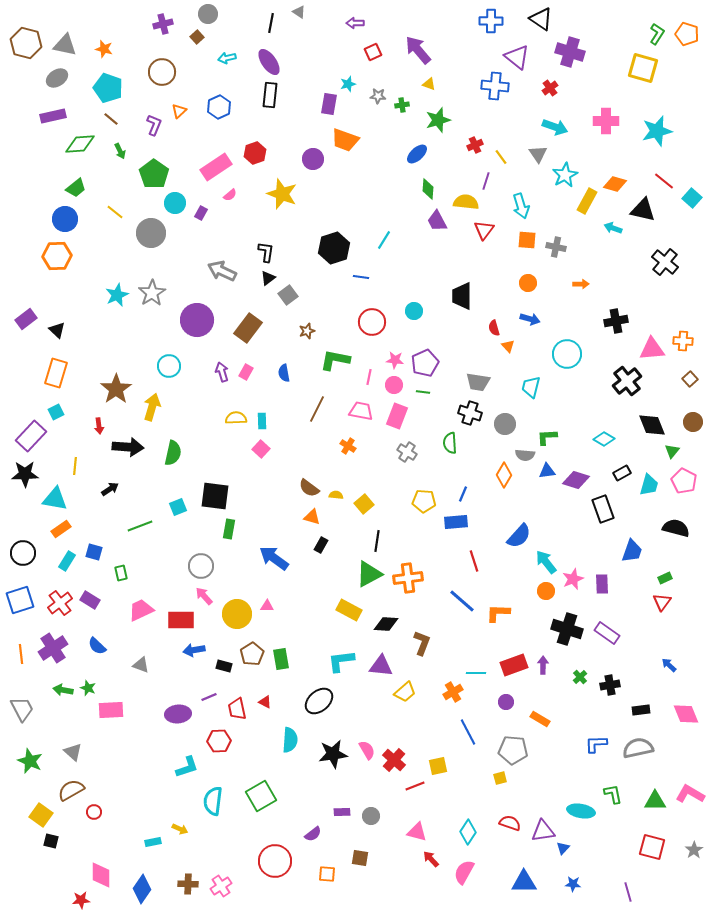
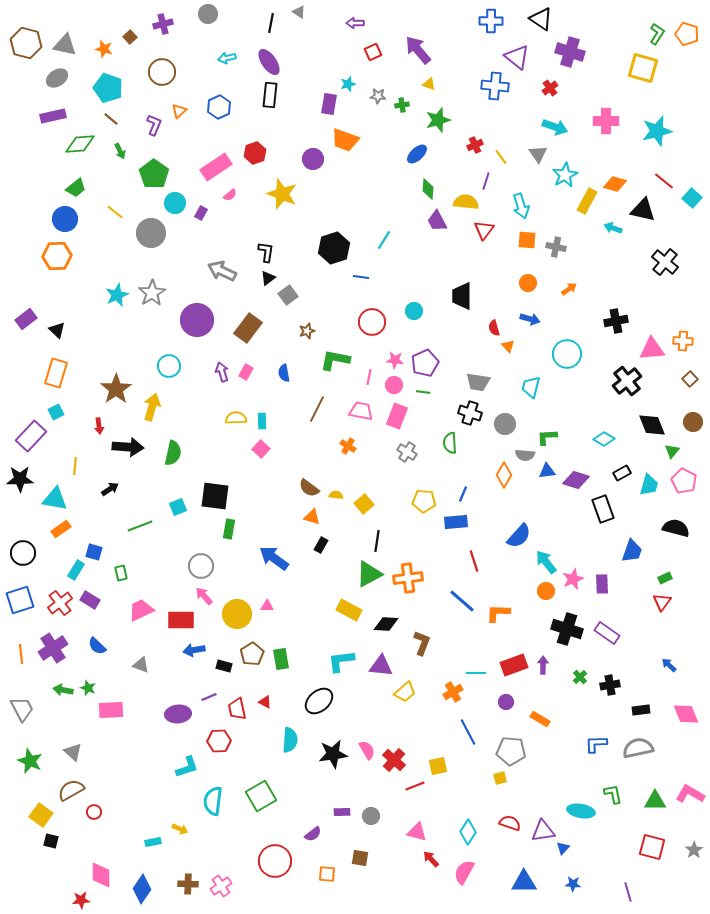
brown square at (197, 37): moved 67 px left
orange arrow at (581, 284): moved 12 px left, 5 px down; rotated 35 degrees counterclockwise
black star at (25, 474): moved 5 px left, 5 px down
cyan rectangle at (67, 561): moved 9 px right, 9 px down
gray pentagon at (513, 750): moved 2 px left, 1 px down
